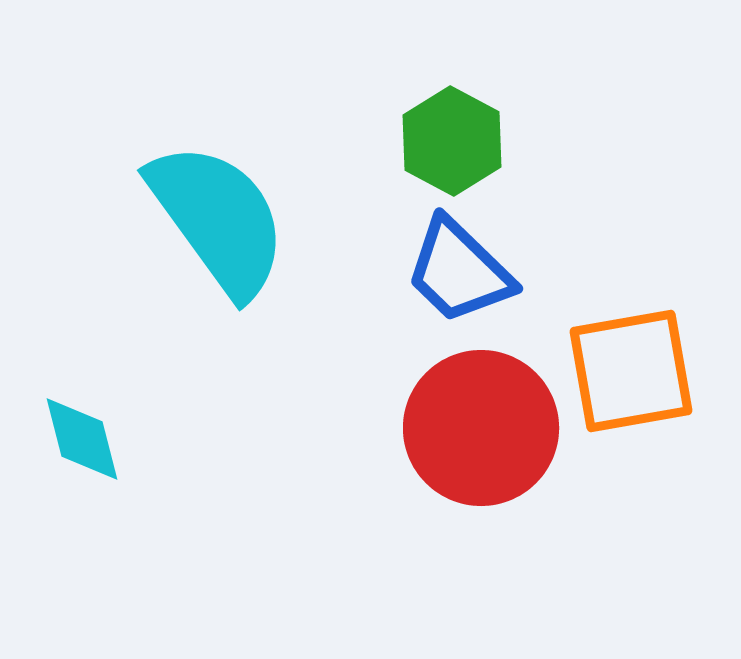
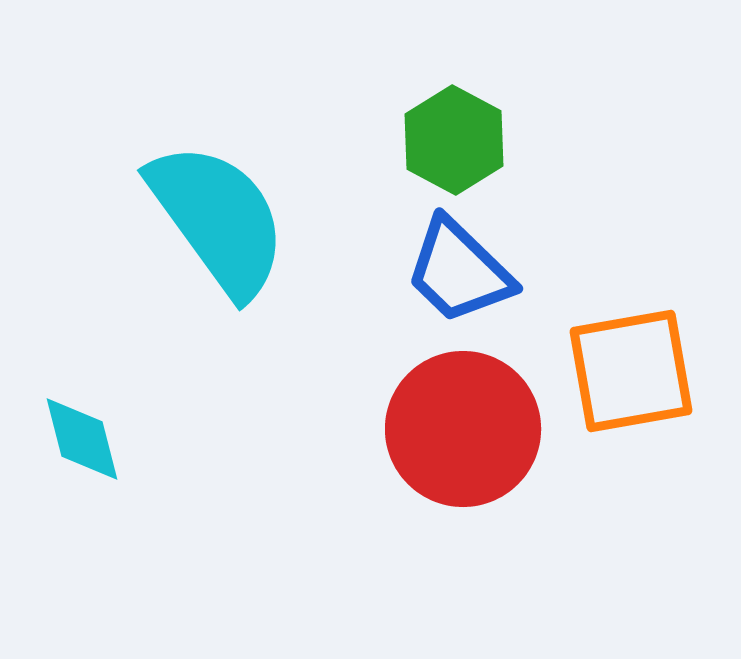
green hexagon: moved 2 px right, 1 px up
red circle: moved 18 px left, 1 px down
